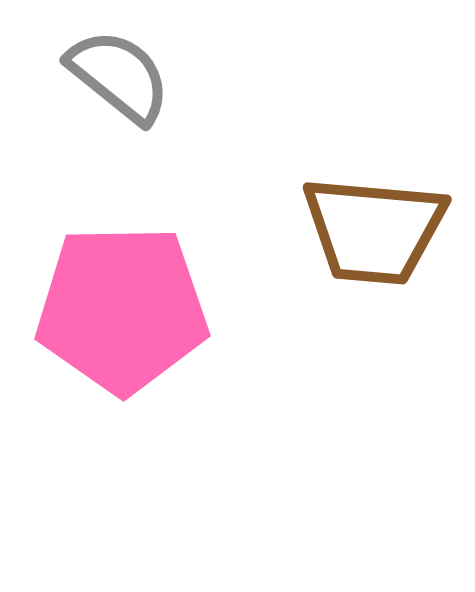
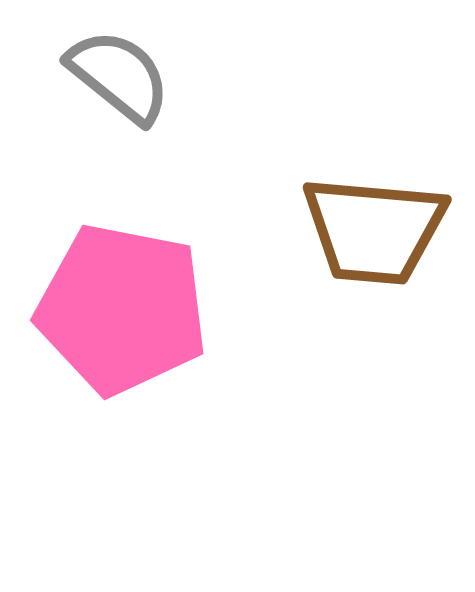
pink pentagon: rotated 12 degrees clockwise
